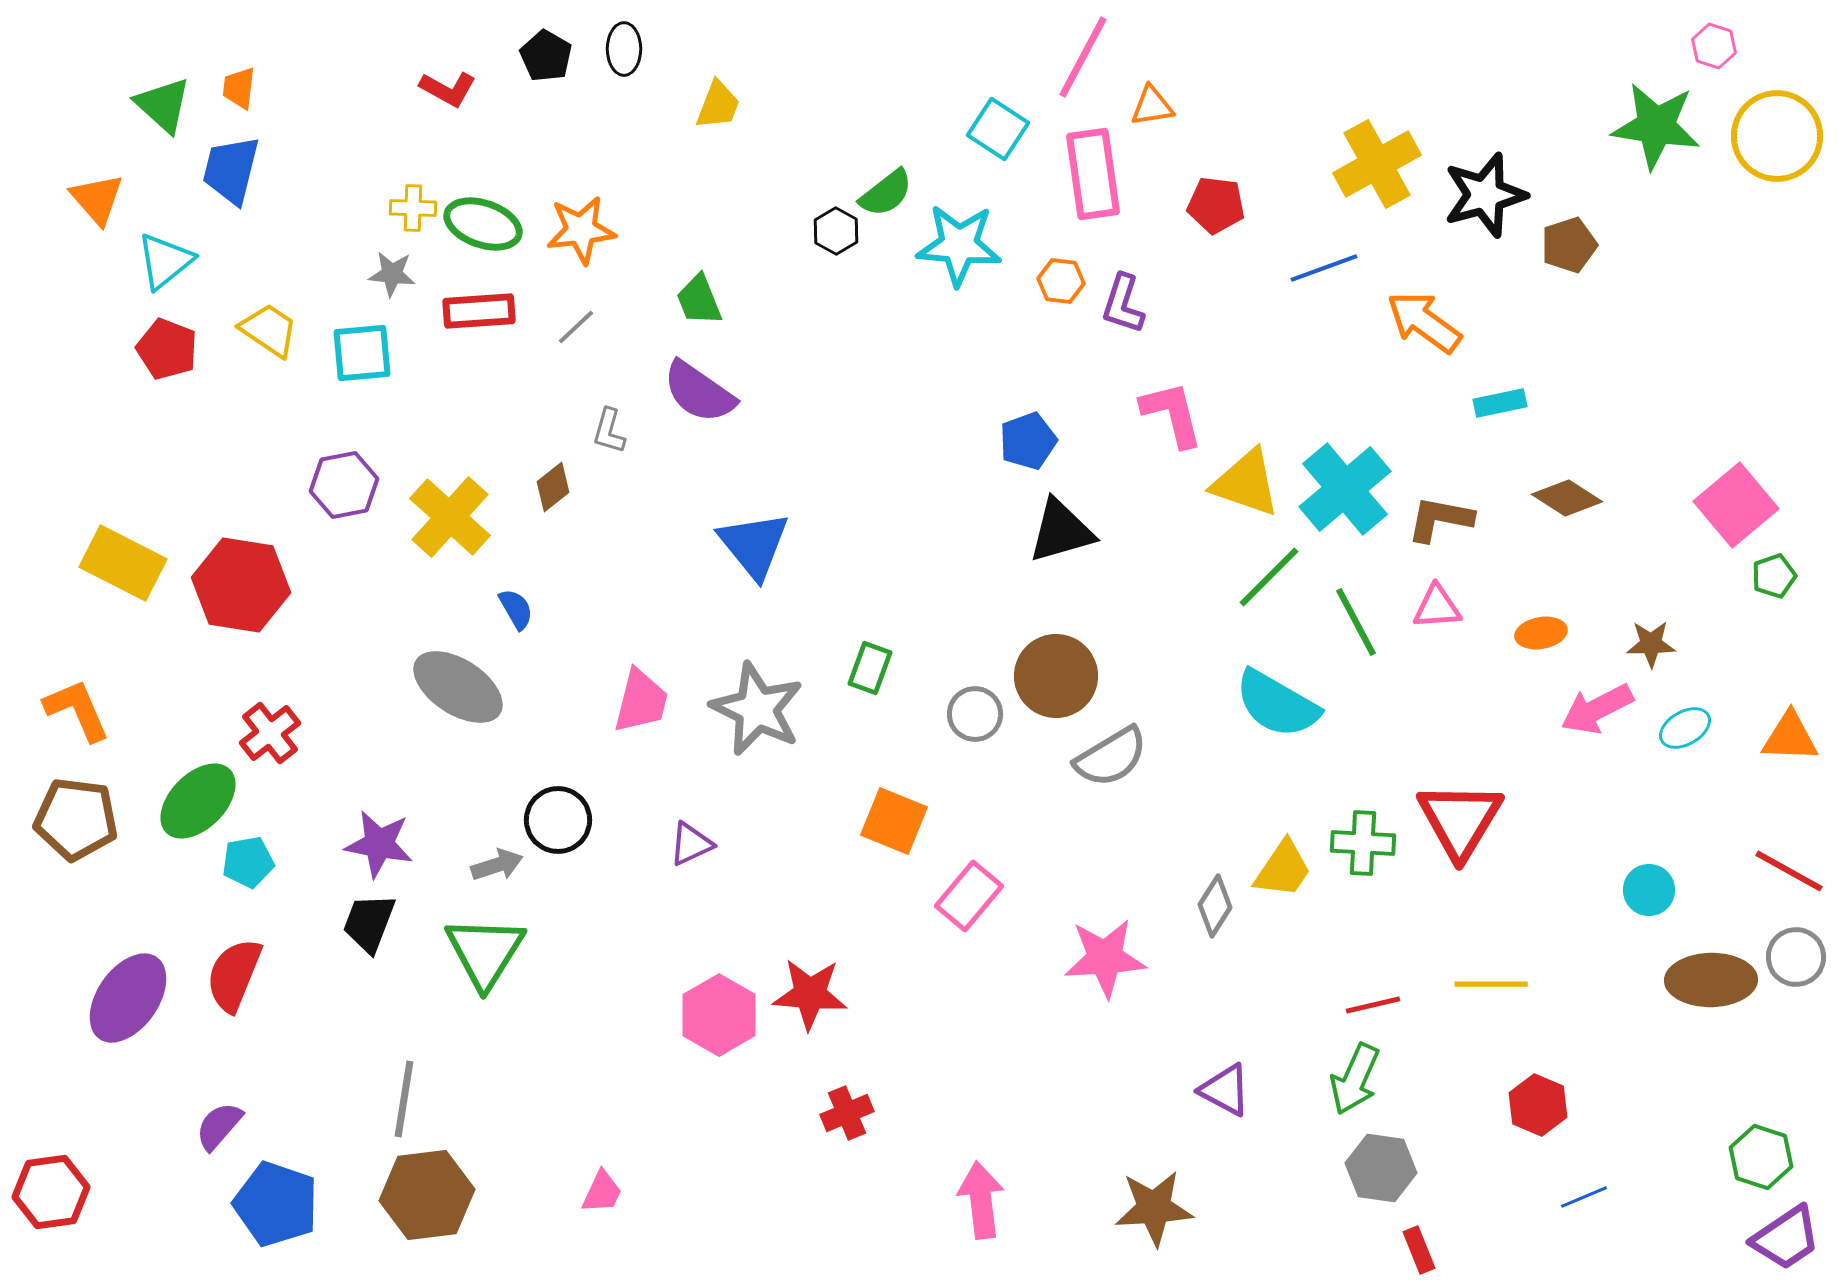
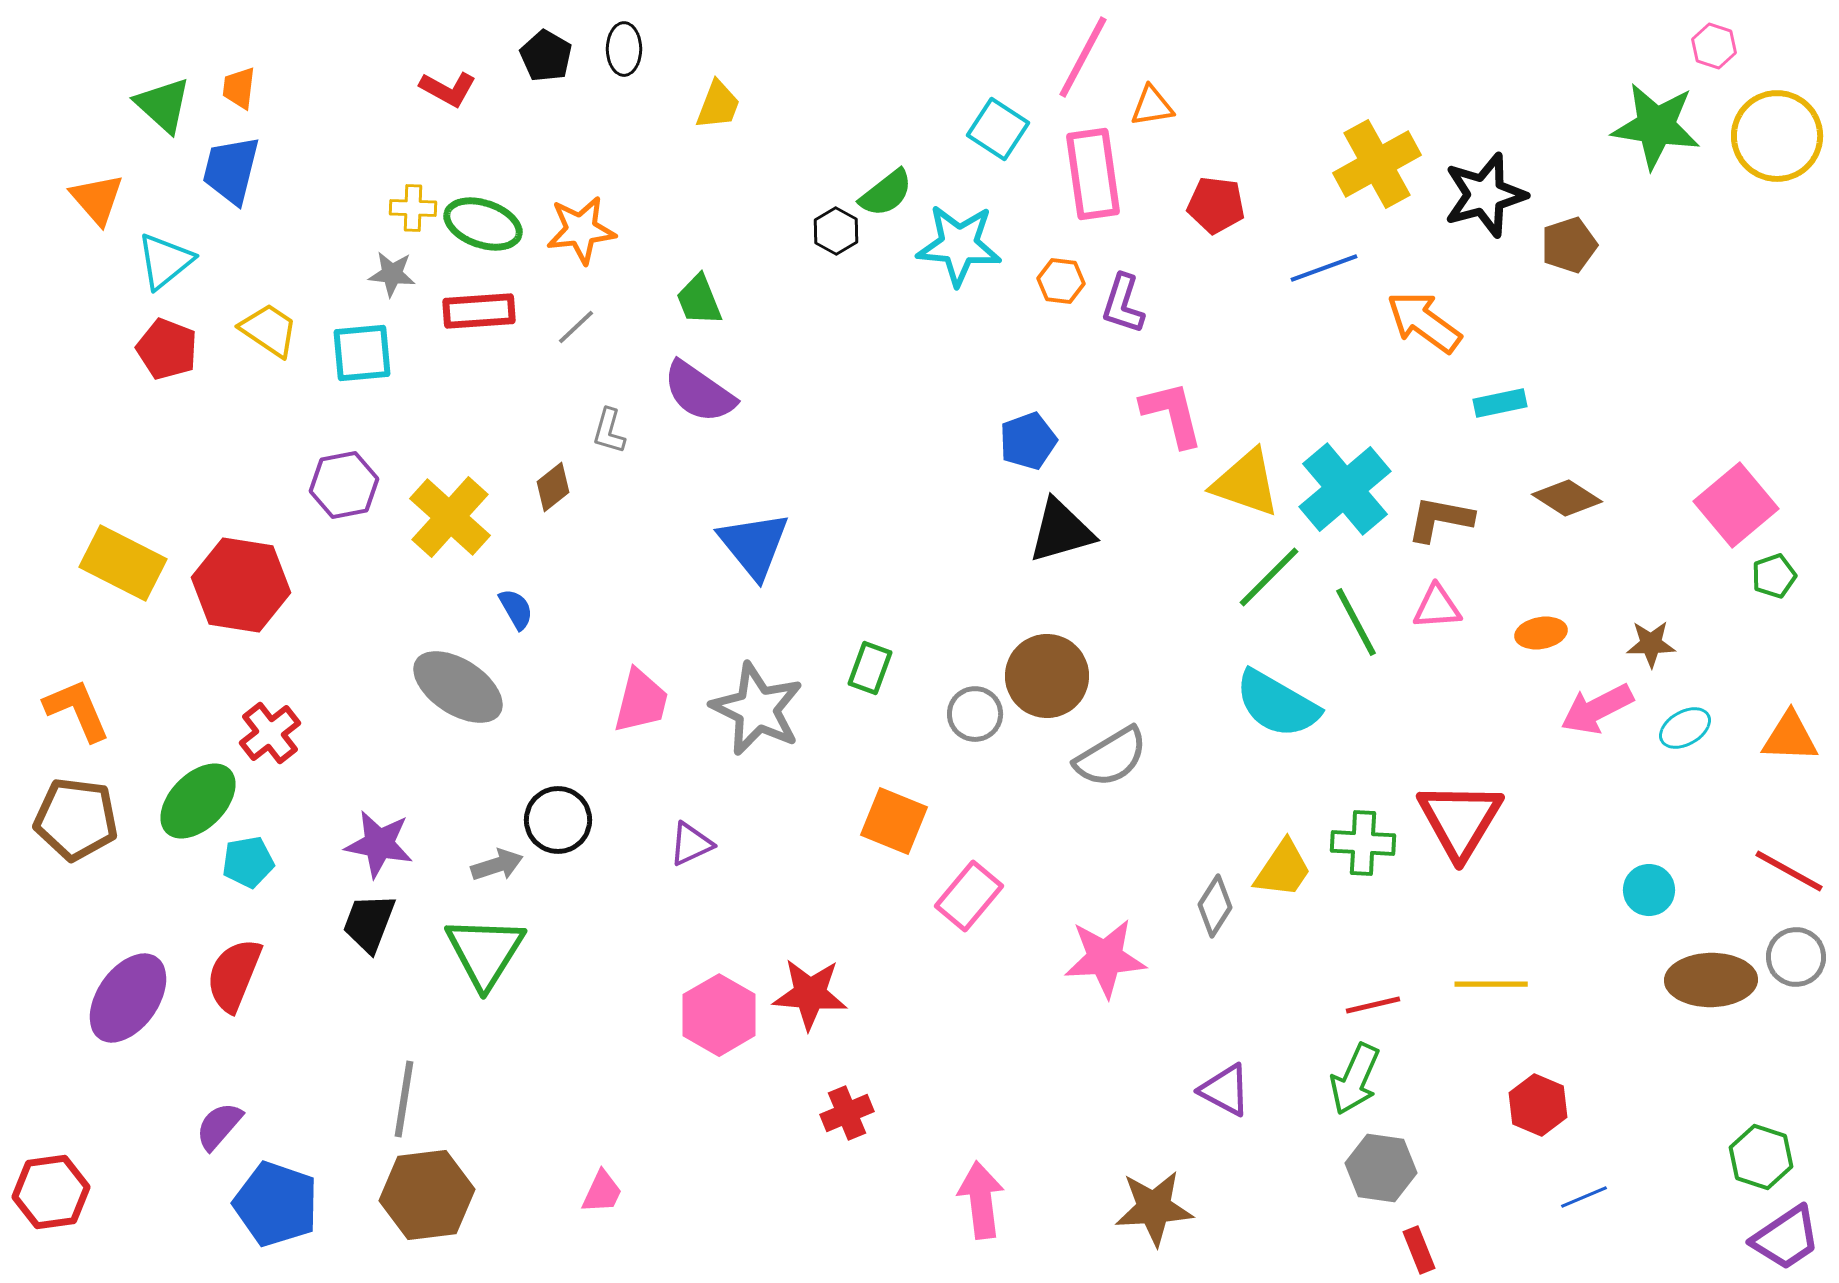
brown circle at (1056, 676): moved 9 px left
